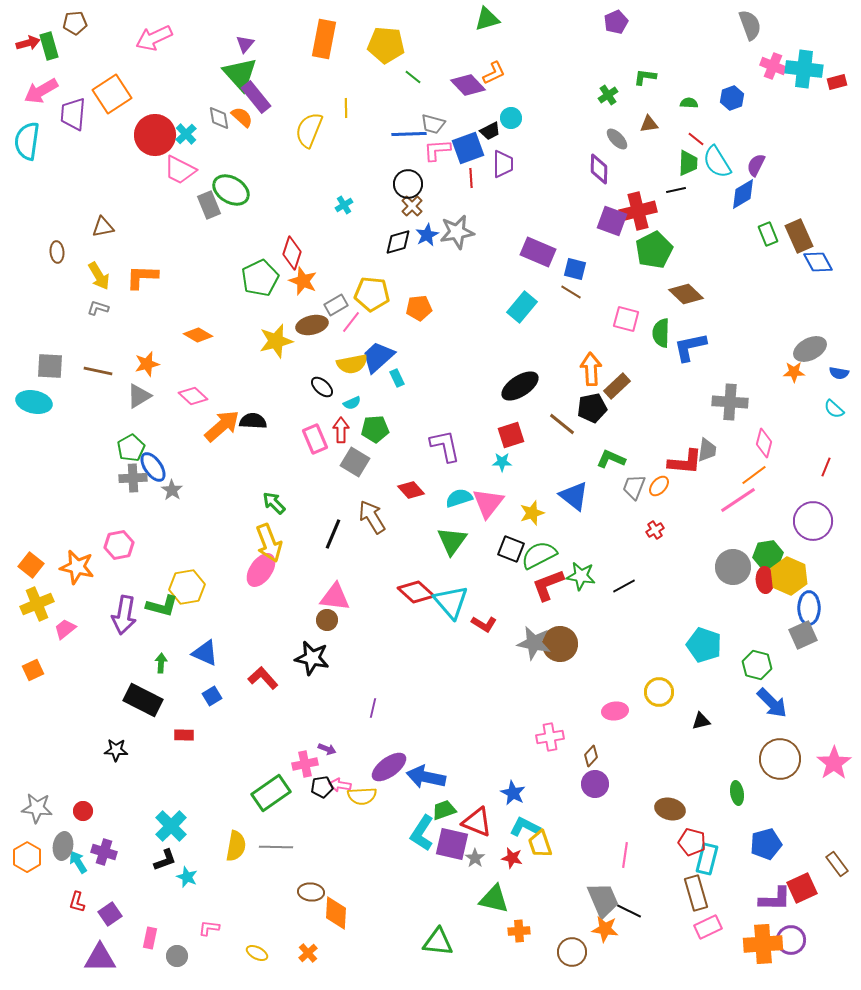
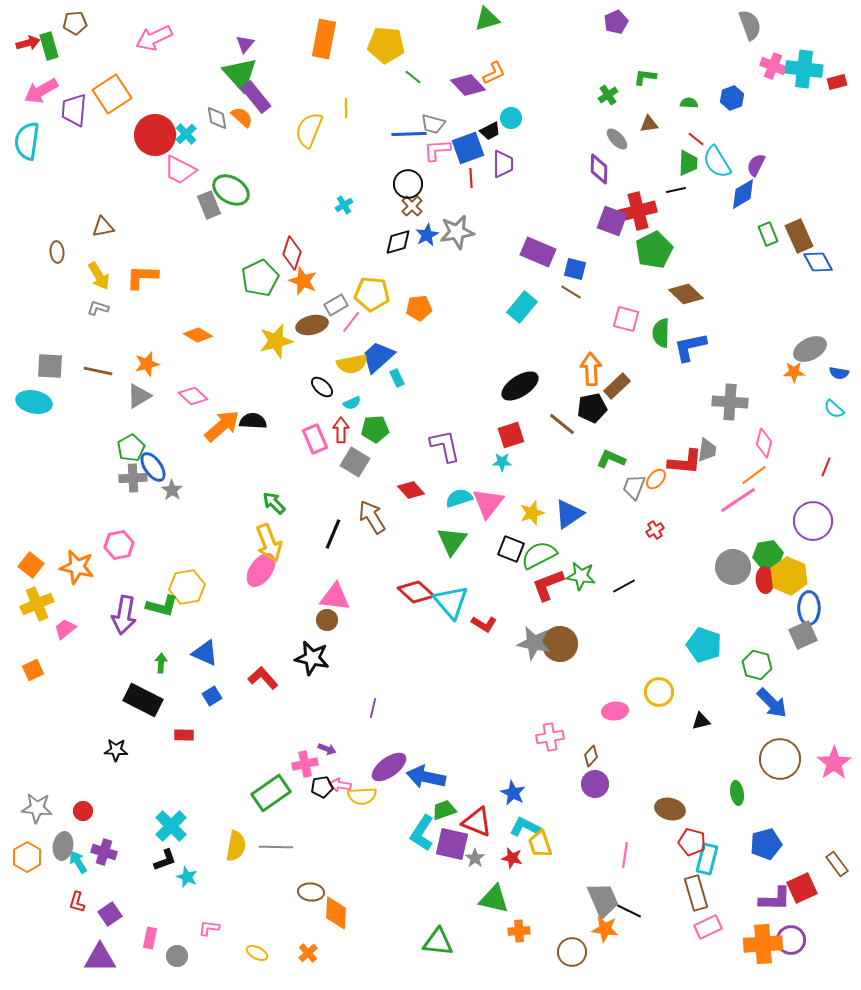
purple trapezoid at (73, 114): moved 1 px right, 4 px up
gray diamond at (219, 118): moved 2 px left
orange ellipse at (659, 486): moved 3 px left, 7 px up
blue triangle at (574, 496): moved 5 px left, 18 px down; rotated 48 degrees clockwise
